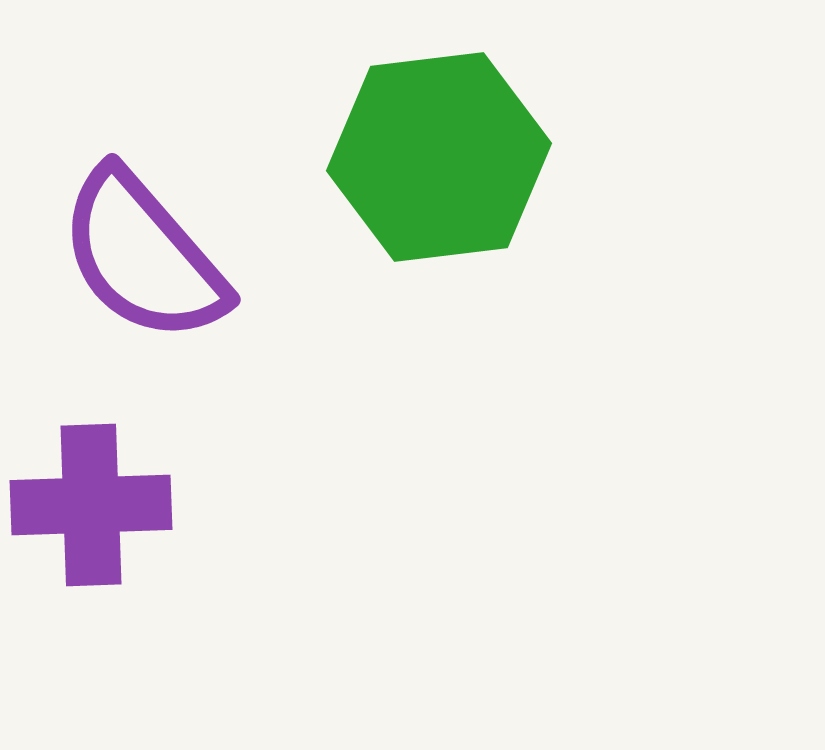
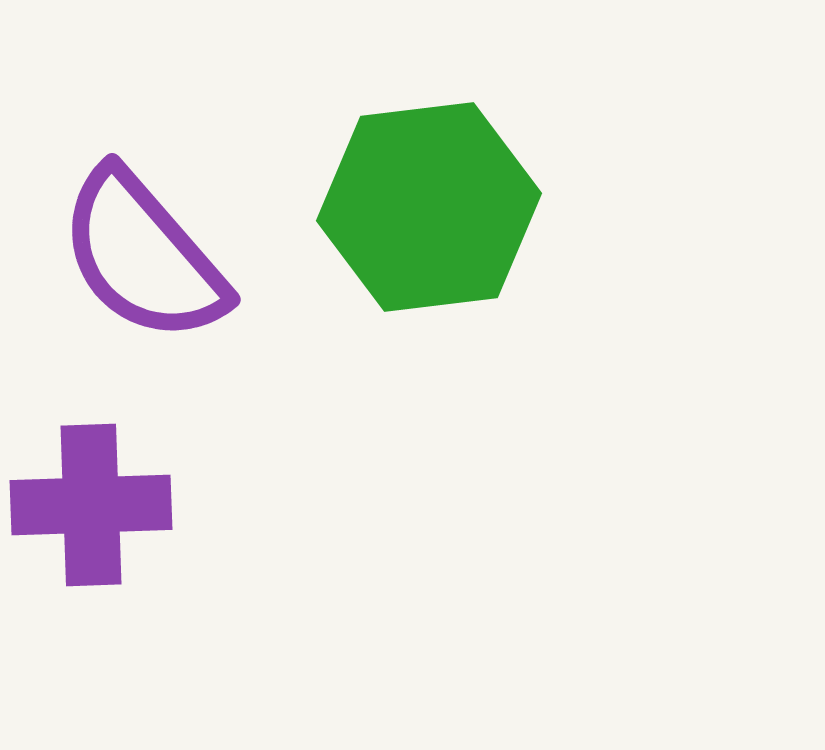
green hexagon: moved 10 px left, 50 px down
